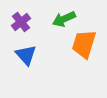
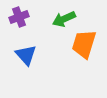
purple cross: moved 2 px left, 5 px up; rotated 18 degrees clockwise
